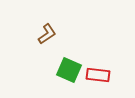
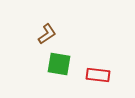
green square: moved 10 px left, 6 px up; rotated 15 degrees counterclockwise
